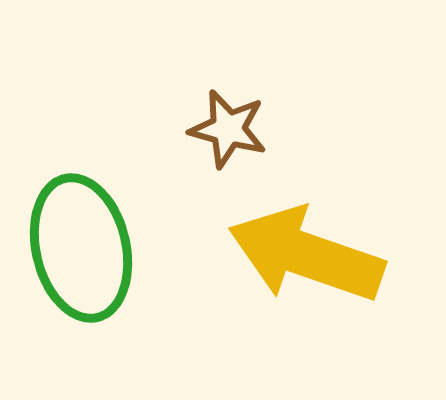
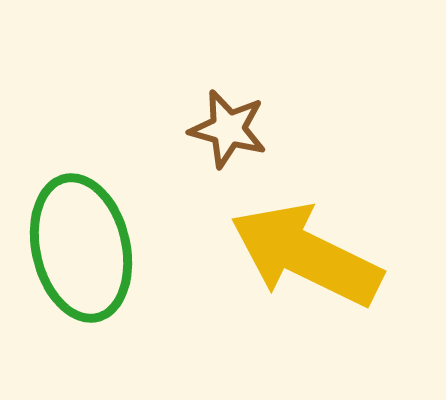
yellow arrow: rotated 7 degrees clockwise
